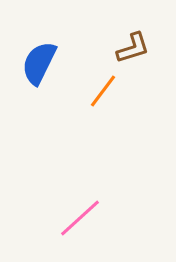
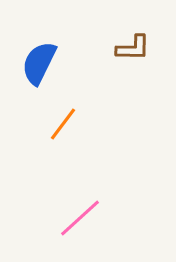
brown L-shape: rotated 18 degrees clockwise
orange line: moved 40 px left, 33 px down
